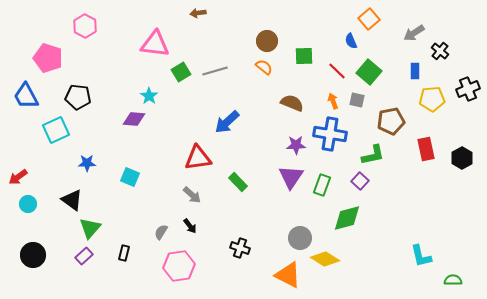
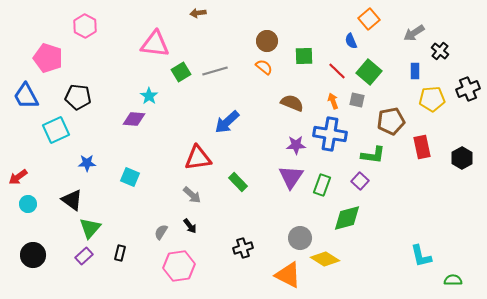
red rectangle at (426, 149): moved 4 px left, 2 px up
green L-shape at (373, 155): rotated 20 degrees clockwise
black cross at (240, 248): moved 3 px right; rotated 36 degrees counterclockwise
black rectangle at (124, 253): moved 4 px left
